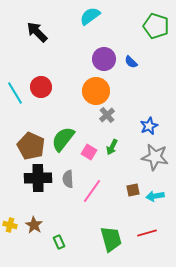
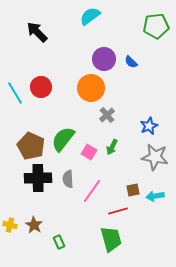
green pentagon: rotated 25 degrees counterclockwise
orange circle: moved 5 px left, 3 px up
red line: moved 29 px left, 22 px up
